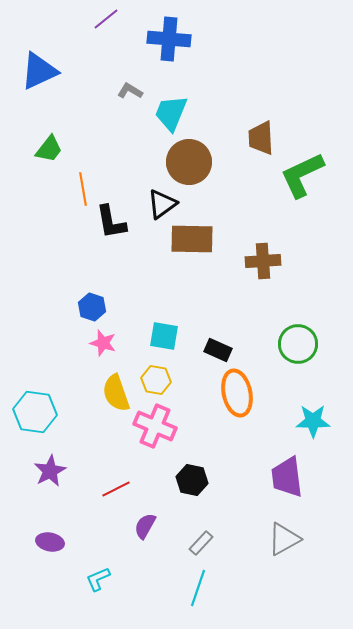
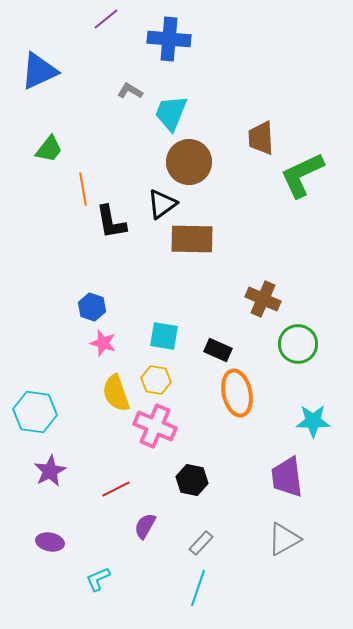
brown cross: moved 38 px down; rotated 28 degrees clockwise
